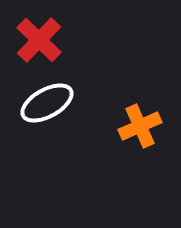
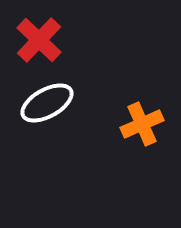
orange cross: moved 2 px right, 2 px up
